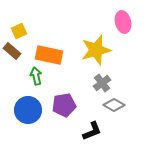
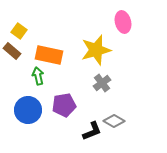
yellow square: rotated 28 degrees counterclockwise
green arrow: moved 2 px right
gray diamond: moved 16 px down
